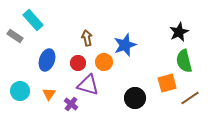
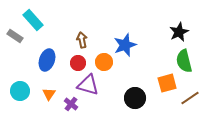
brown arrow: moved 5 px left, 2 px down
